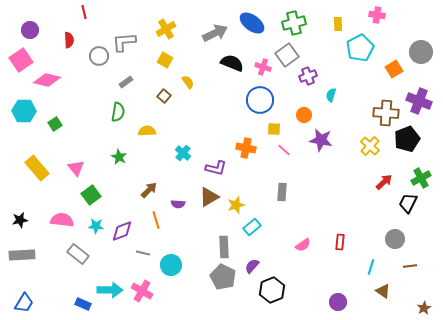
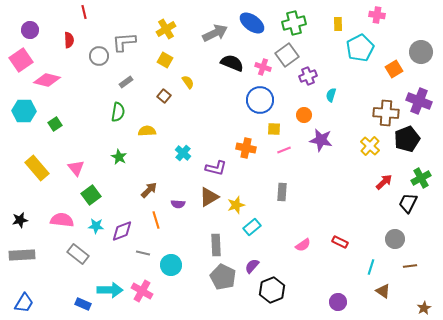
pink line at (284, 150): rotated 64 degrees counterclockwise
red rectangle at (340, 242): rotated 70 degrees counterclockwise
gray rectangle at (224, 247): moved 8 px left, 2 px up
